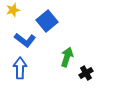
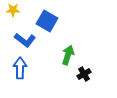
yellow star: rotated 16 degrees clockwise
blue square: rotated 20 degrees counterclockwise
green arrow: moved 1 px right, 2 px up
black cross: moved 2 px left, 1 px down
